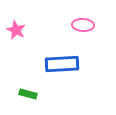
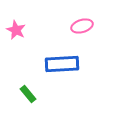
pink ellipse: moved 1 px left, 1 px down; rotated 20 degrees counterclockwise
green rectangle: rotated 36 degrees clockwise
